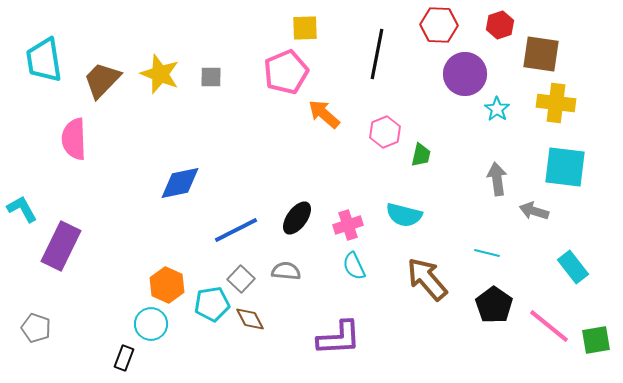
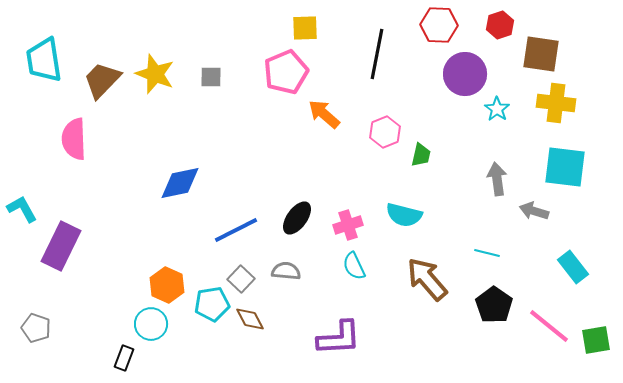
yellow star at (160, 74): moved 5 px left
